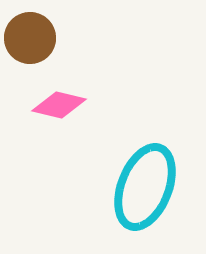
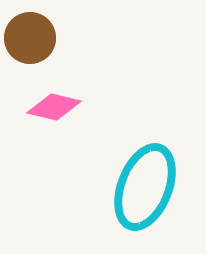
pink diamond: moved 5 px left, 2 px down
